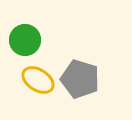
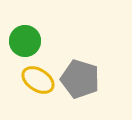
green circle: moved 1 px down
